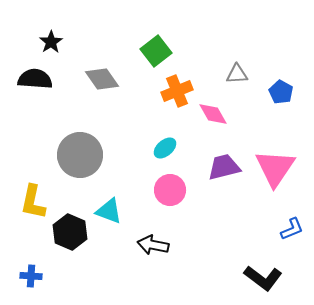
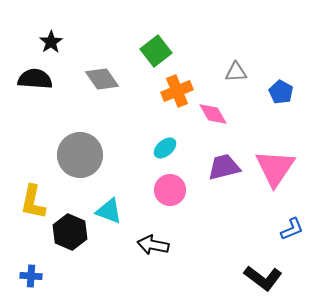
gray triangle: moved 1 px left, 2 px up
